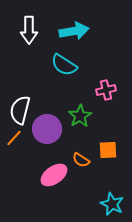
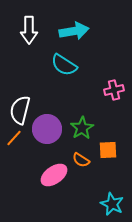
pink cross: moved 8 px right
green star: moved 2 px right, 12 px down
